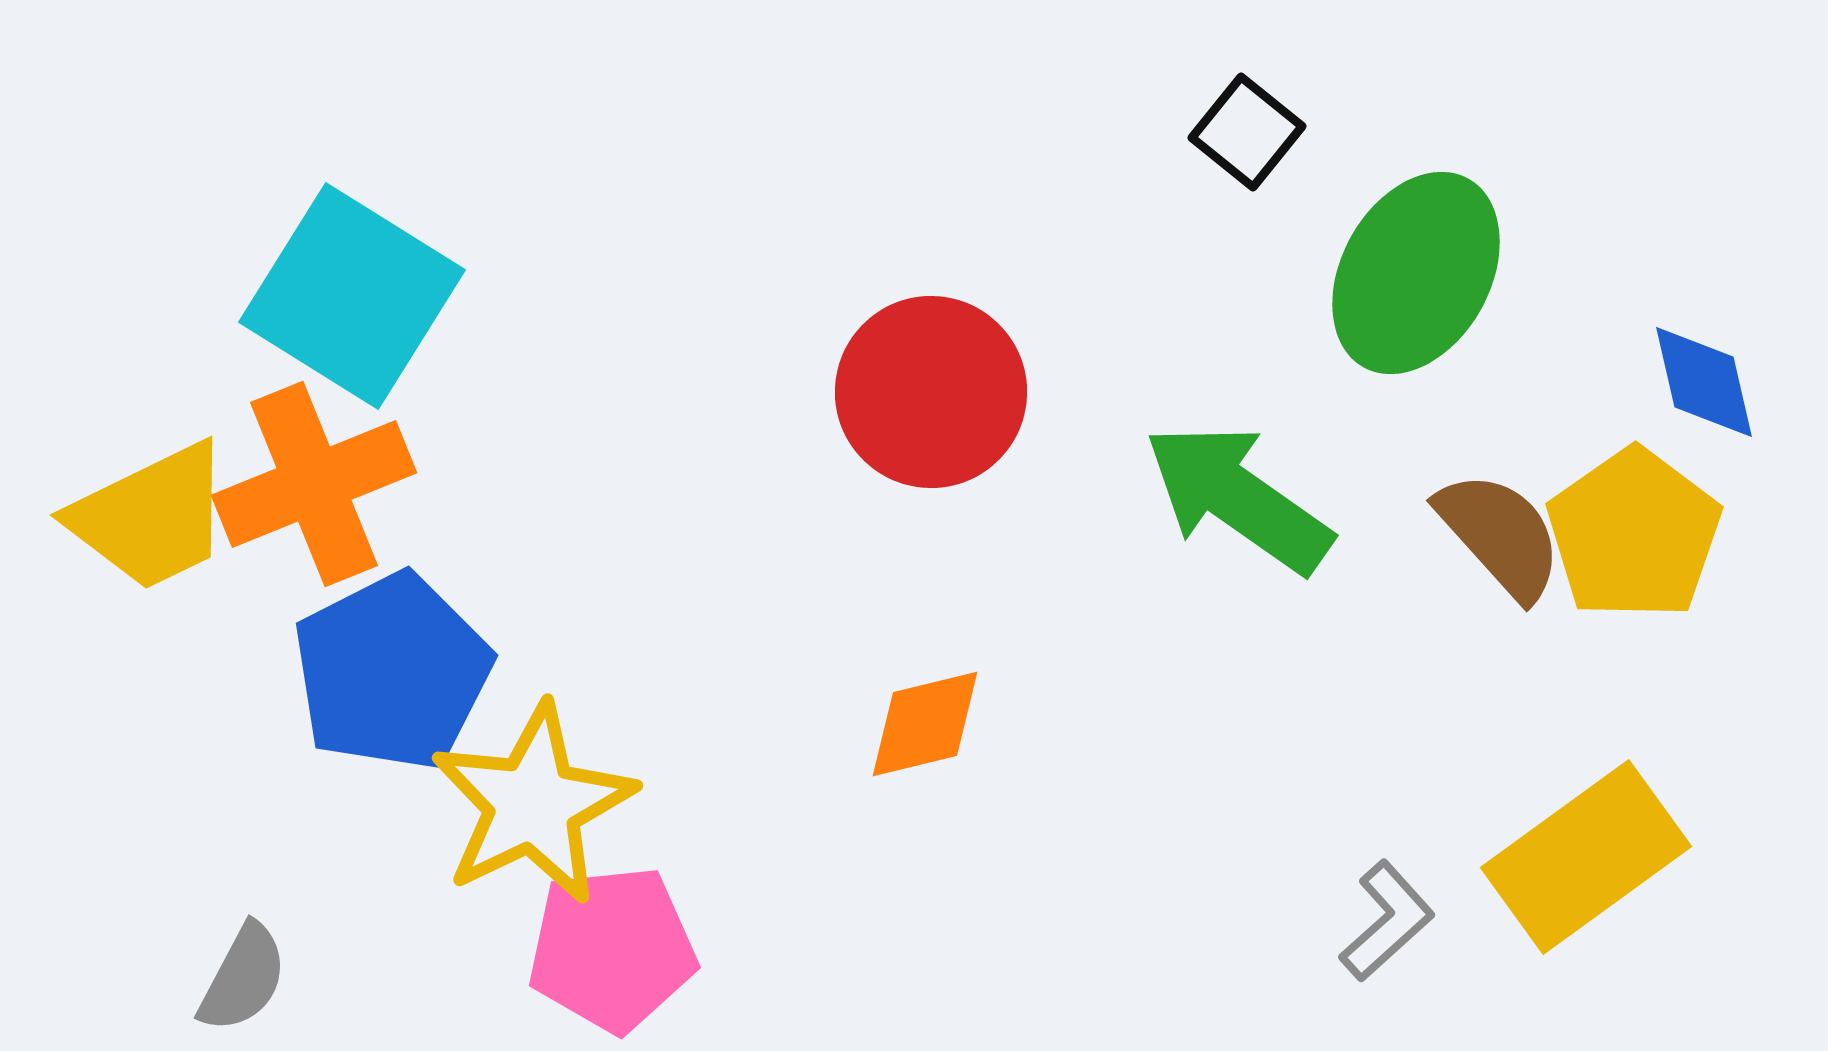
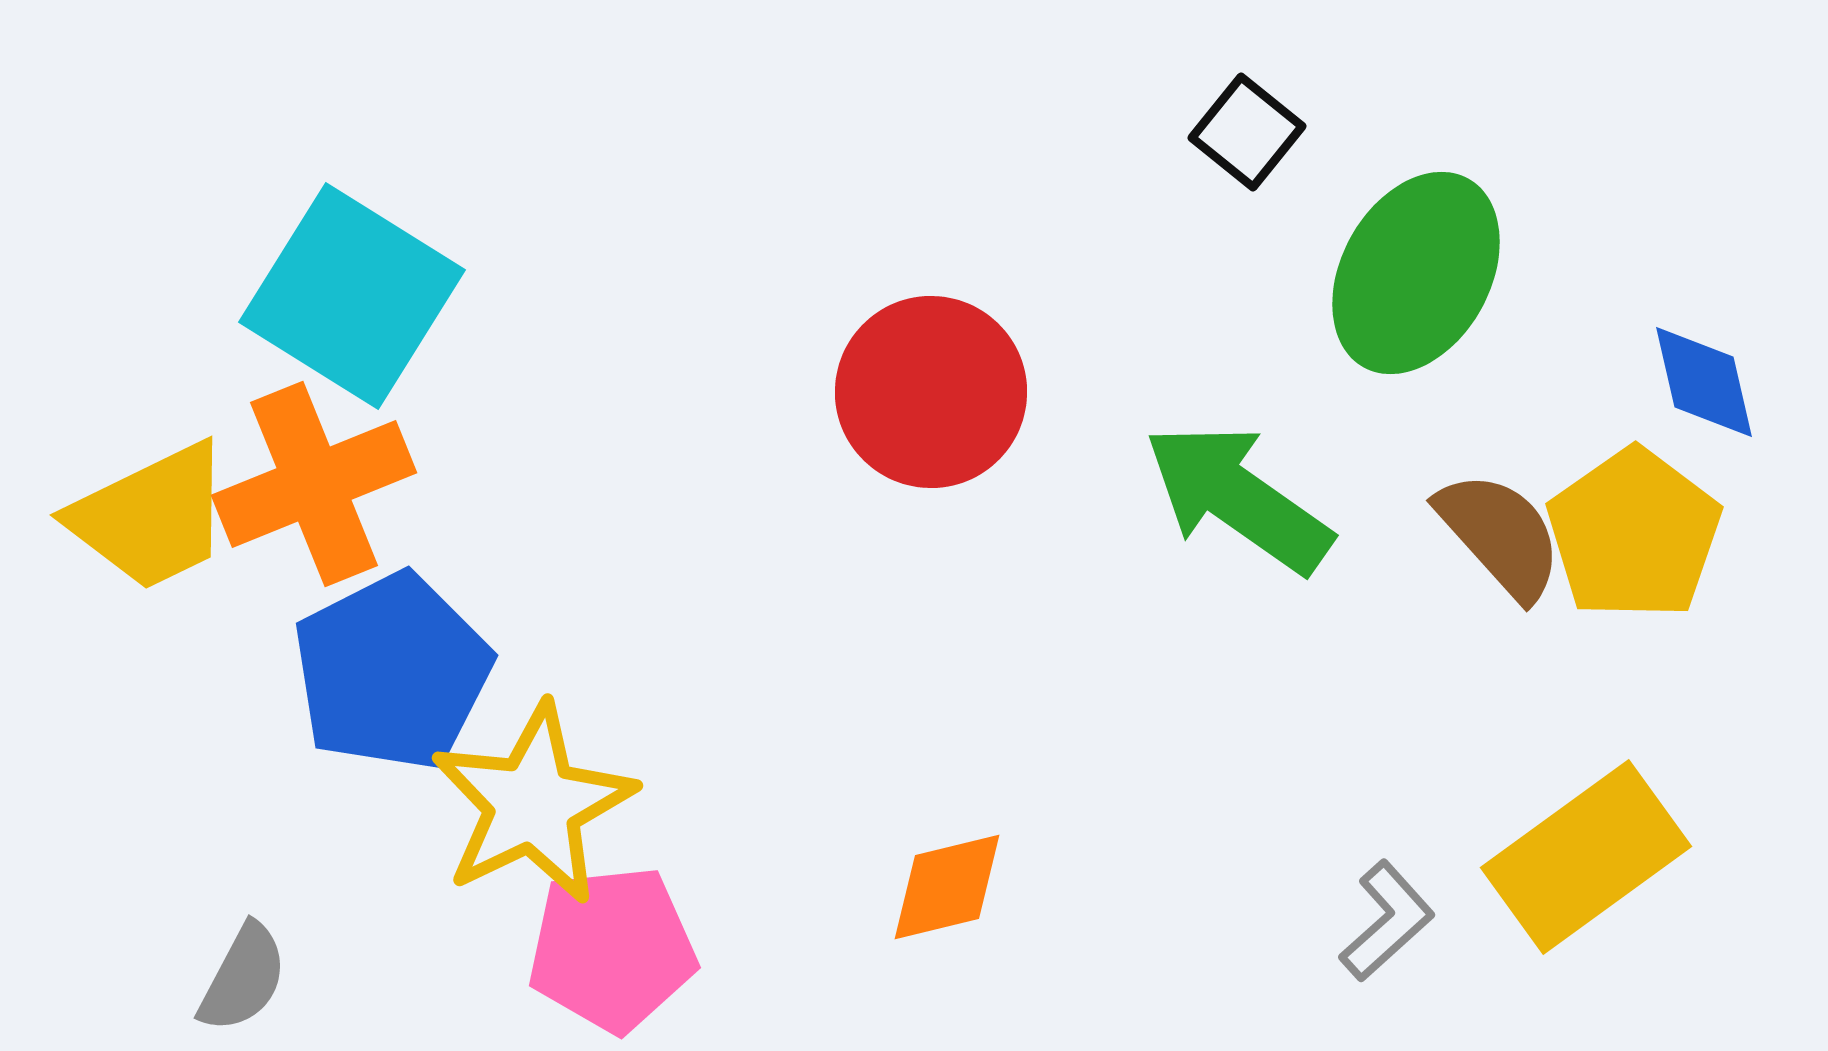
orange diamond: moved 22 px right, 163 px down
